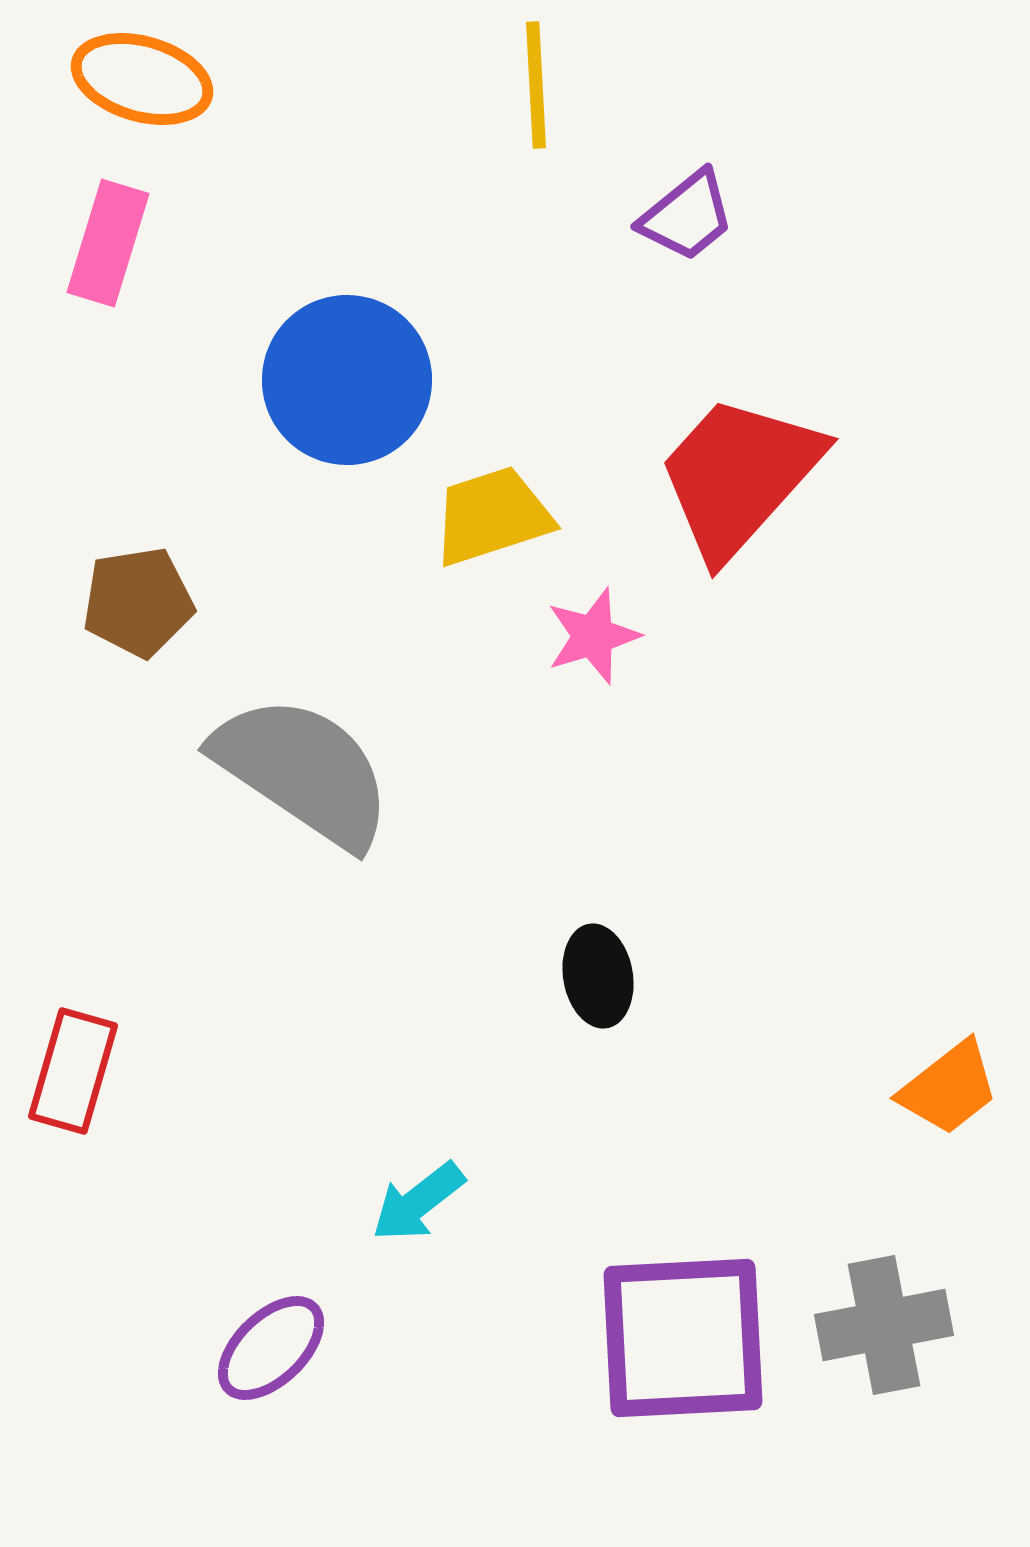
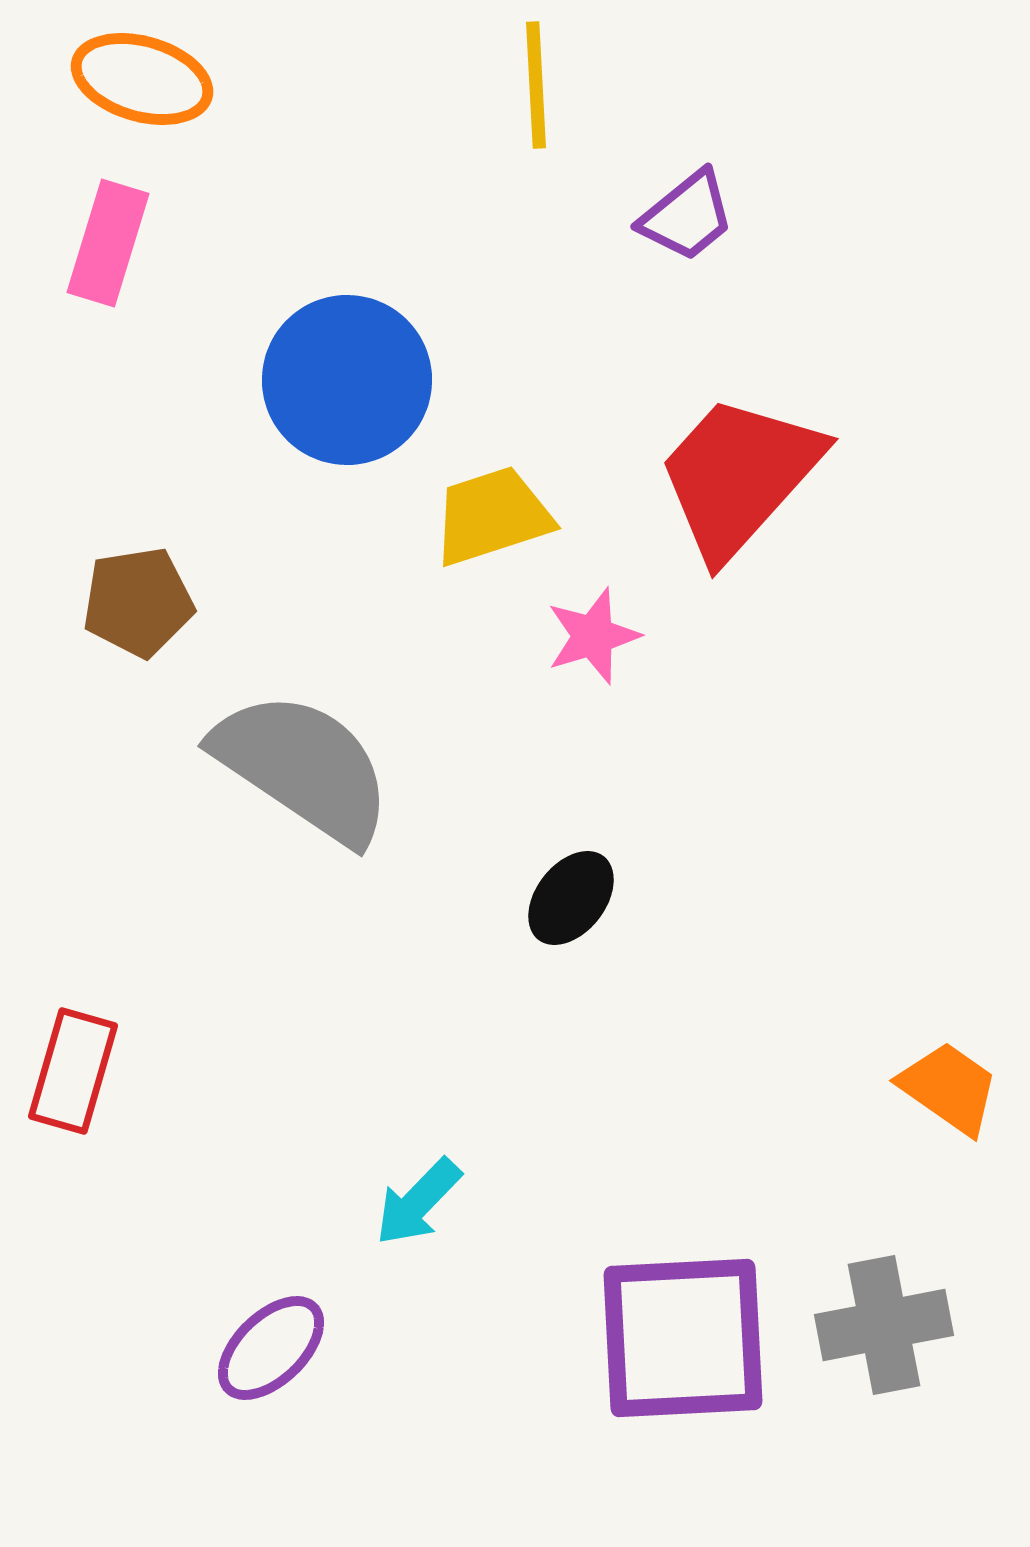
gray semicircle: moved 4 px up
black ellipse: moved 27 px left, 78 px up; rotated 48 degrees clockwise
orange trapezoid: rotated 107 degrees counterclockwise
cyan arrow: rotated 8 degrees counterclockwise
